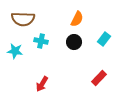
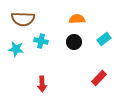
orange semicircle: rotated 119 degrees counterclockwise
cyan rectangle: rotated 16 degrees clockwise
cyan star: moved 1 px right, 2 px up
red arrow: rotated 35 degrees counterclockwise
